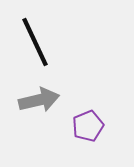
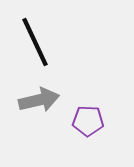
purple pentagon: moved 5 px up; rotated 24 degrees clockwise
